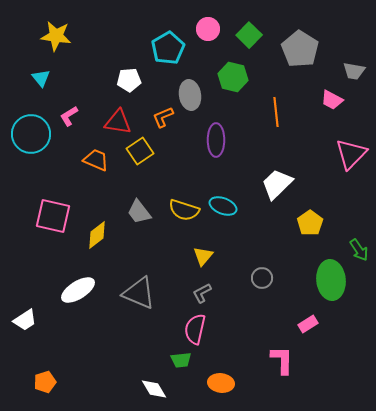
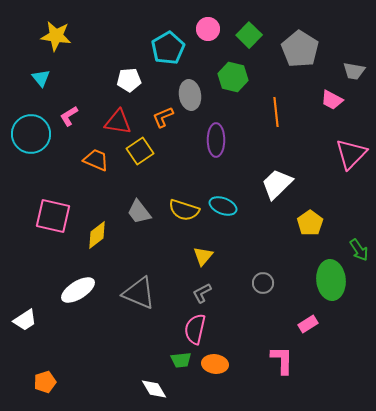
gray circle at (262, 278): moved 1 px right, 5 px down
orange ellipse at (221, 383): moved 6 px left, 19 px up
